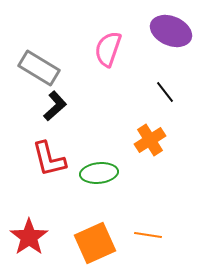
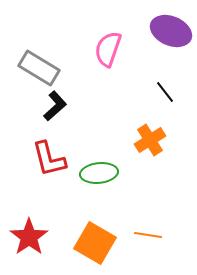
orange square: rotated 36 degrees counterclockwise
